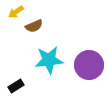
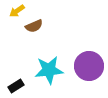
yellow arrow: moved 1 px right, 1 px up
cyan star: moved 10 px down
purple circle: moved 1 px down
